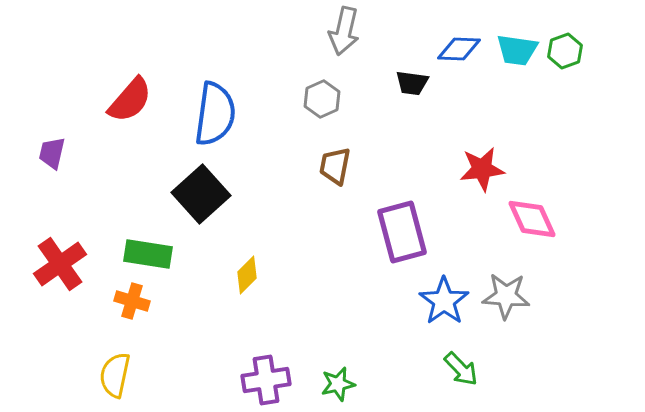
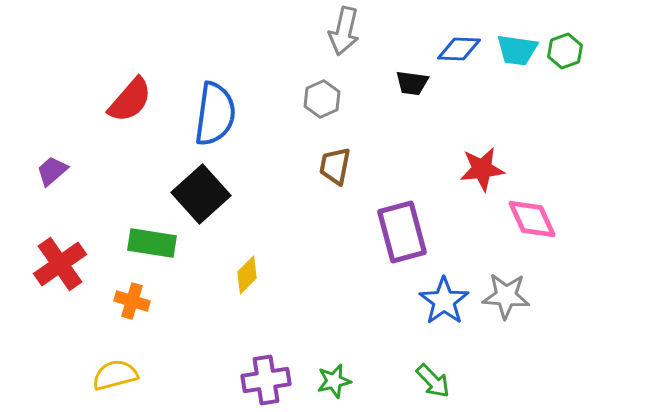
purple trapezoid: moved 18 px down; rotated 36 degrees clockwise
green rectangle: moved 4 px right, 11 px up
green arrow: moved 28 px left, 12 px down
yellow semicircle: rotated 63 degrees clockwise
green star: moved 4 px left, 3 px up
